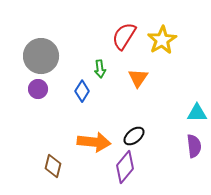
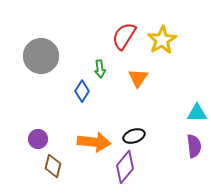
purple circle: moved 50 px down
black ellipse: rotated 20 degrees clockwise
